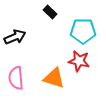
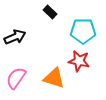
pink semicircle: rotated 40 degrees clockwise
